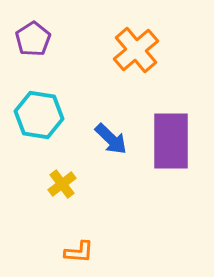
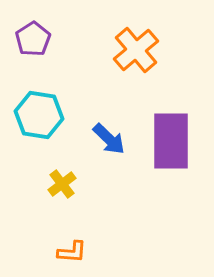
blue arrow: moved 2 px left
orange L-shape: moved 7 px left
